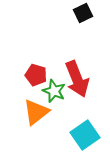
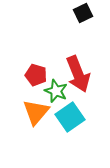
red arrow: moved 1 px right, 5 px up
green star: moved 2 px right
orange triangle: rotated 12 degrees counterclockwise
cyan square: moved 15 px left, 18 px up
